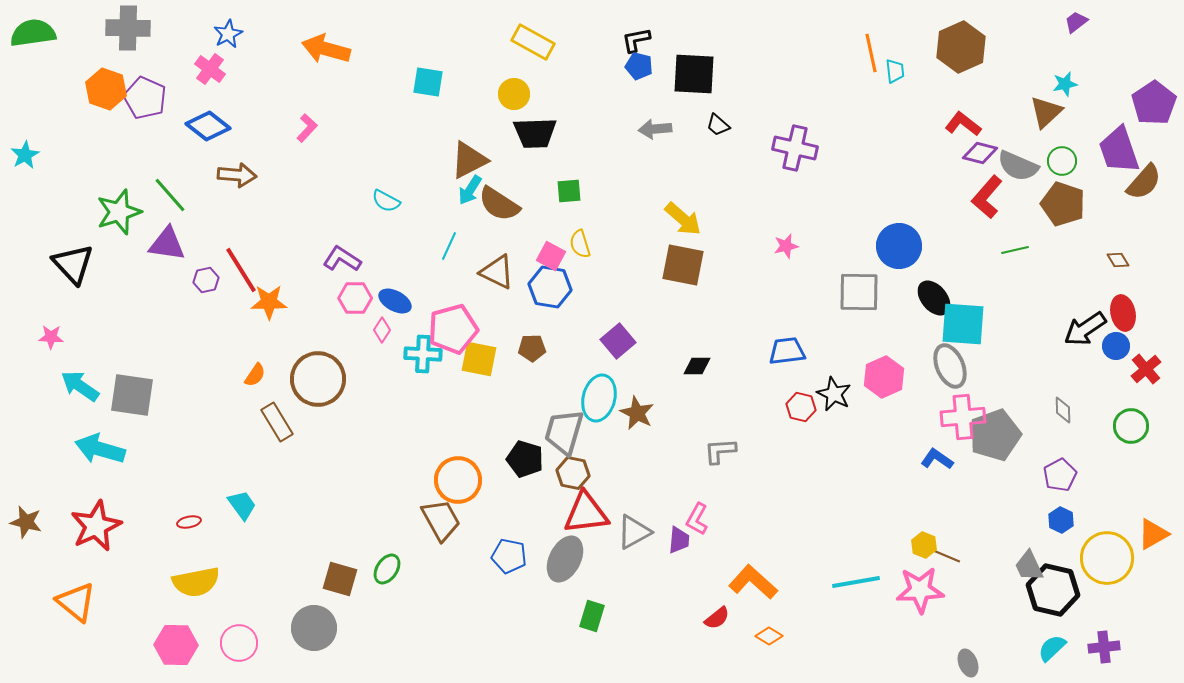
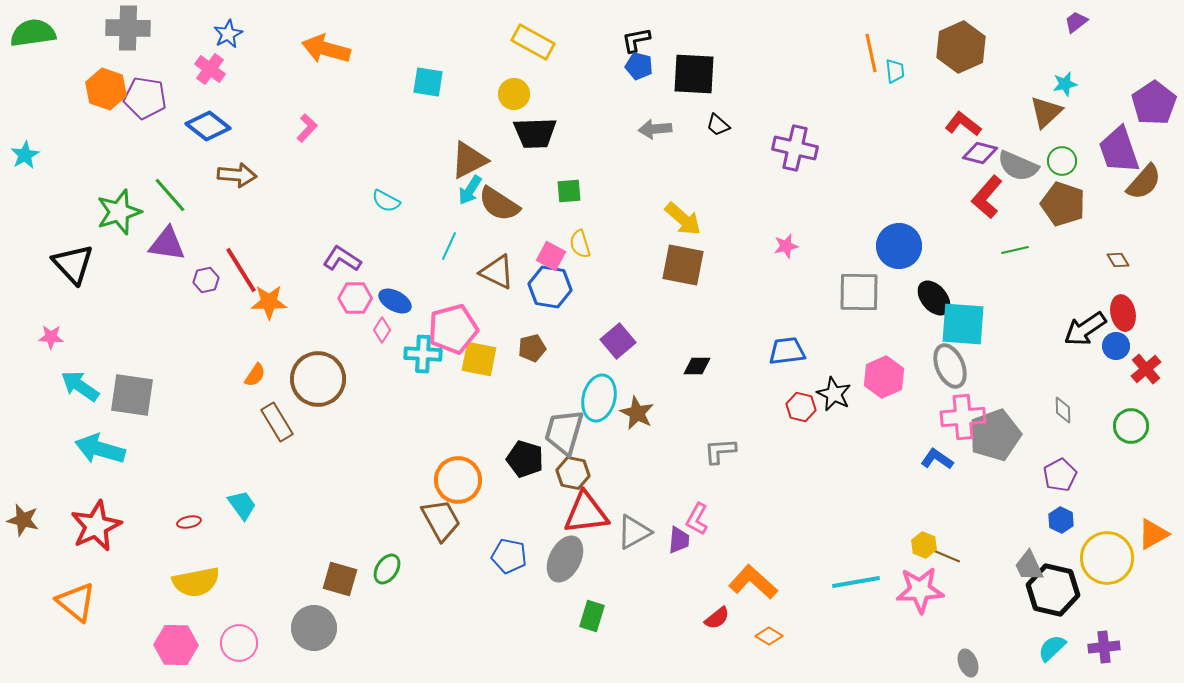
purple pentagon at (145, 98): rotated 15 degrees counterclockwise
brown pentagon at (532, 348): rotated 12 degrees counterclockwise
brown star at (26, 522): moved 3 px left, 2 px up
